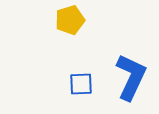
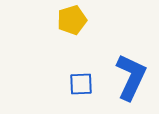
yellow pentagon: moved 2 px right
